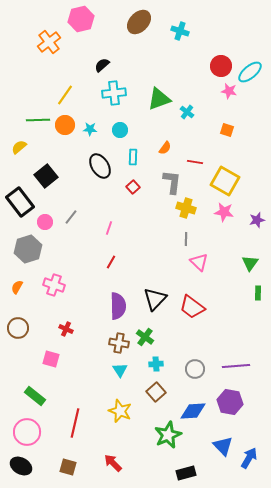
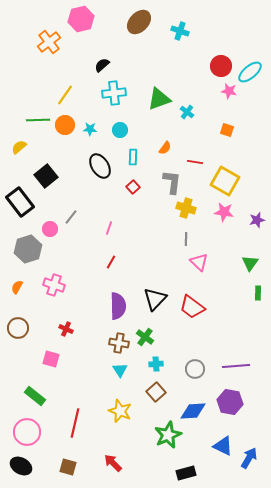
pink circle at (45, 222): moved 5 px right, 7 px down
blue triangle at (223, 446): rotated 20 degrees counterclockwise
